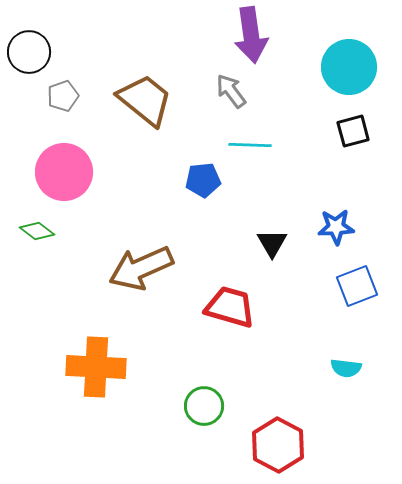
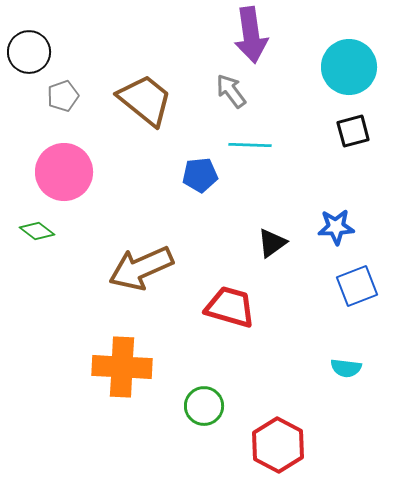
blue pentagon: moved 3 px left, 5 px up
black triangle: rotated 24 degrees clockwise
orange cross: moved 26 px right
